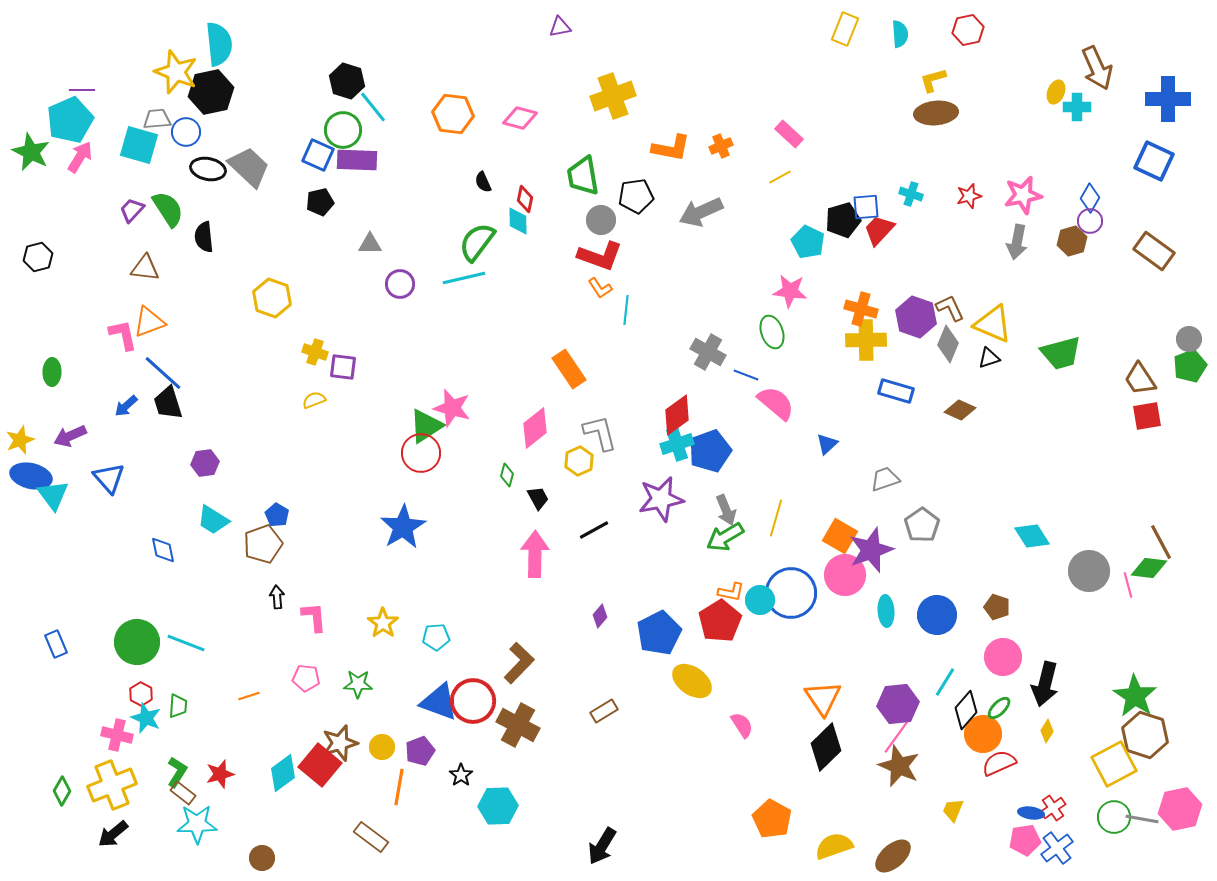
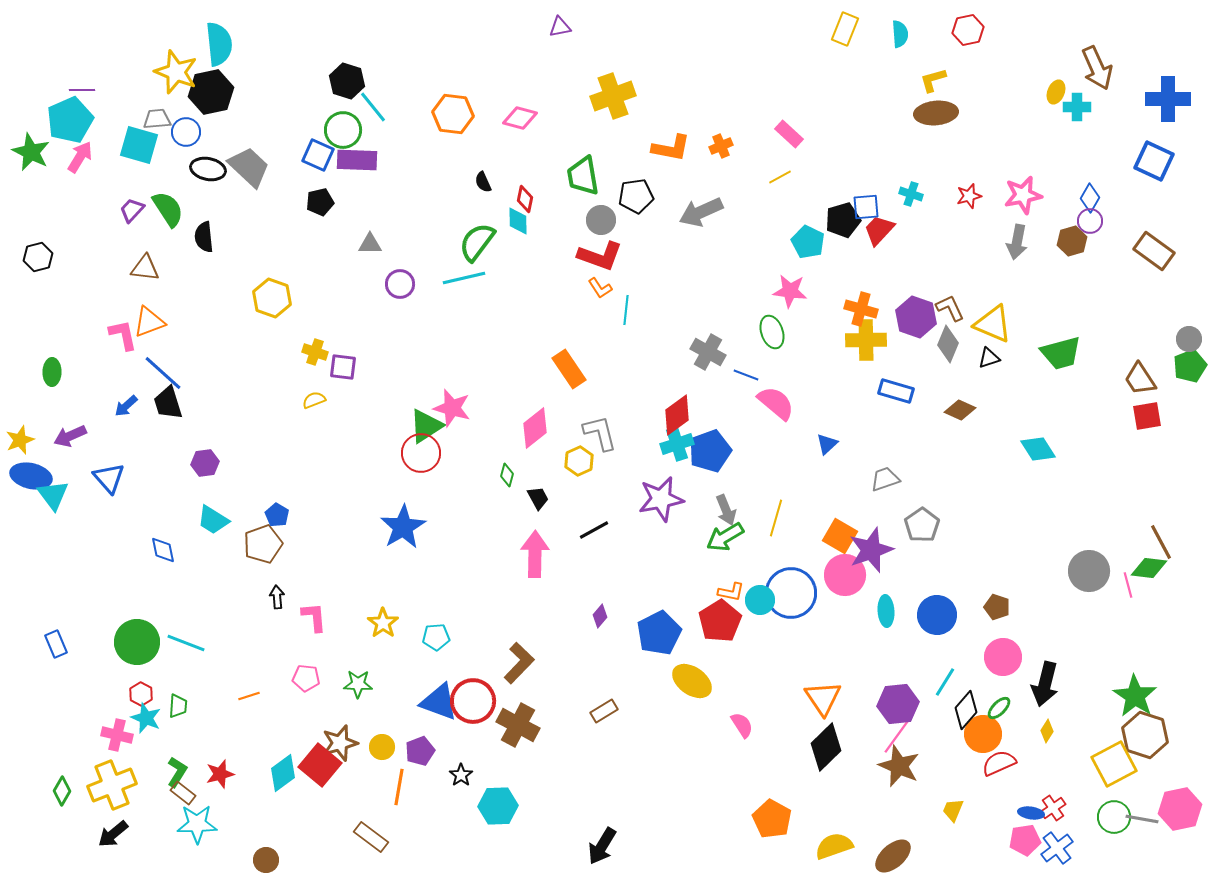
cyan diamond at (1032, 536): moved 6 px right, 87 px up
brown circle at (262, 858): moved 4 px right, 2 px down
